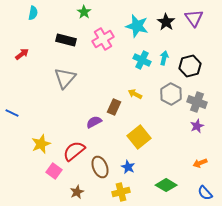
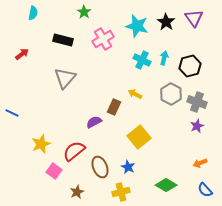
black rectangle: moved 3 px left
blue semicircle: moved 3 px up
